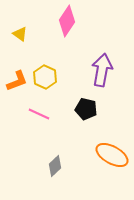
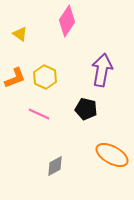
orange L-shape: moved 2 px left, 3 px up
gray diamond: rotated 15 degrees clockwise
